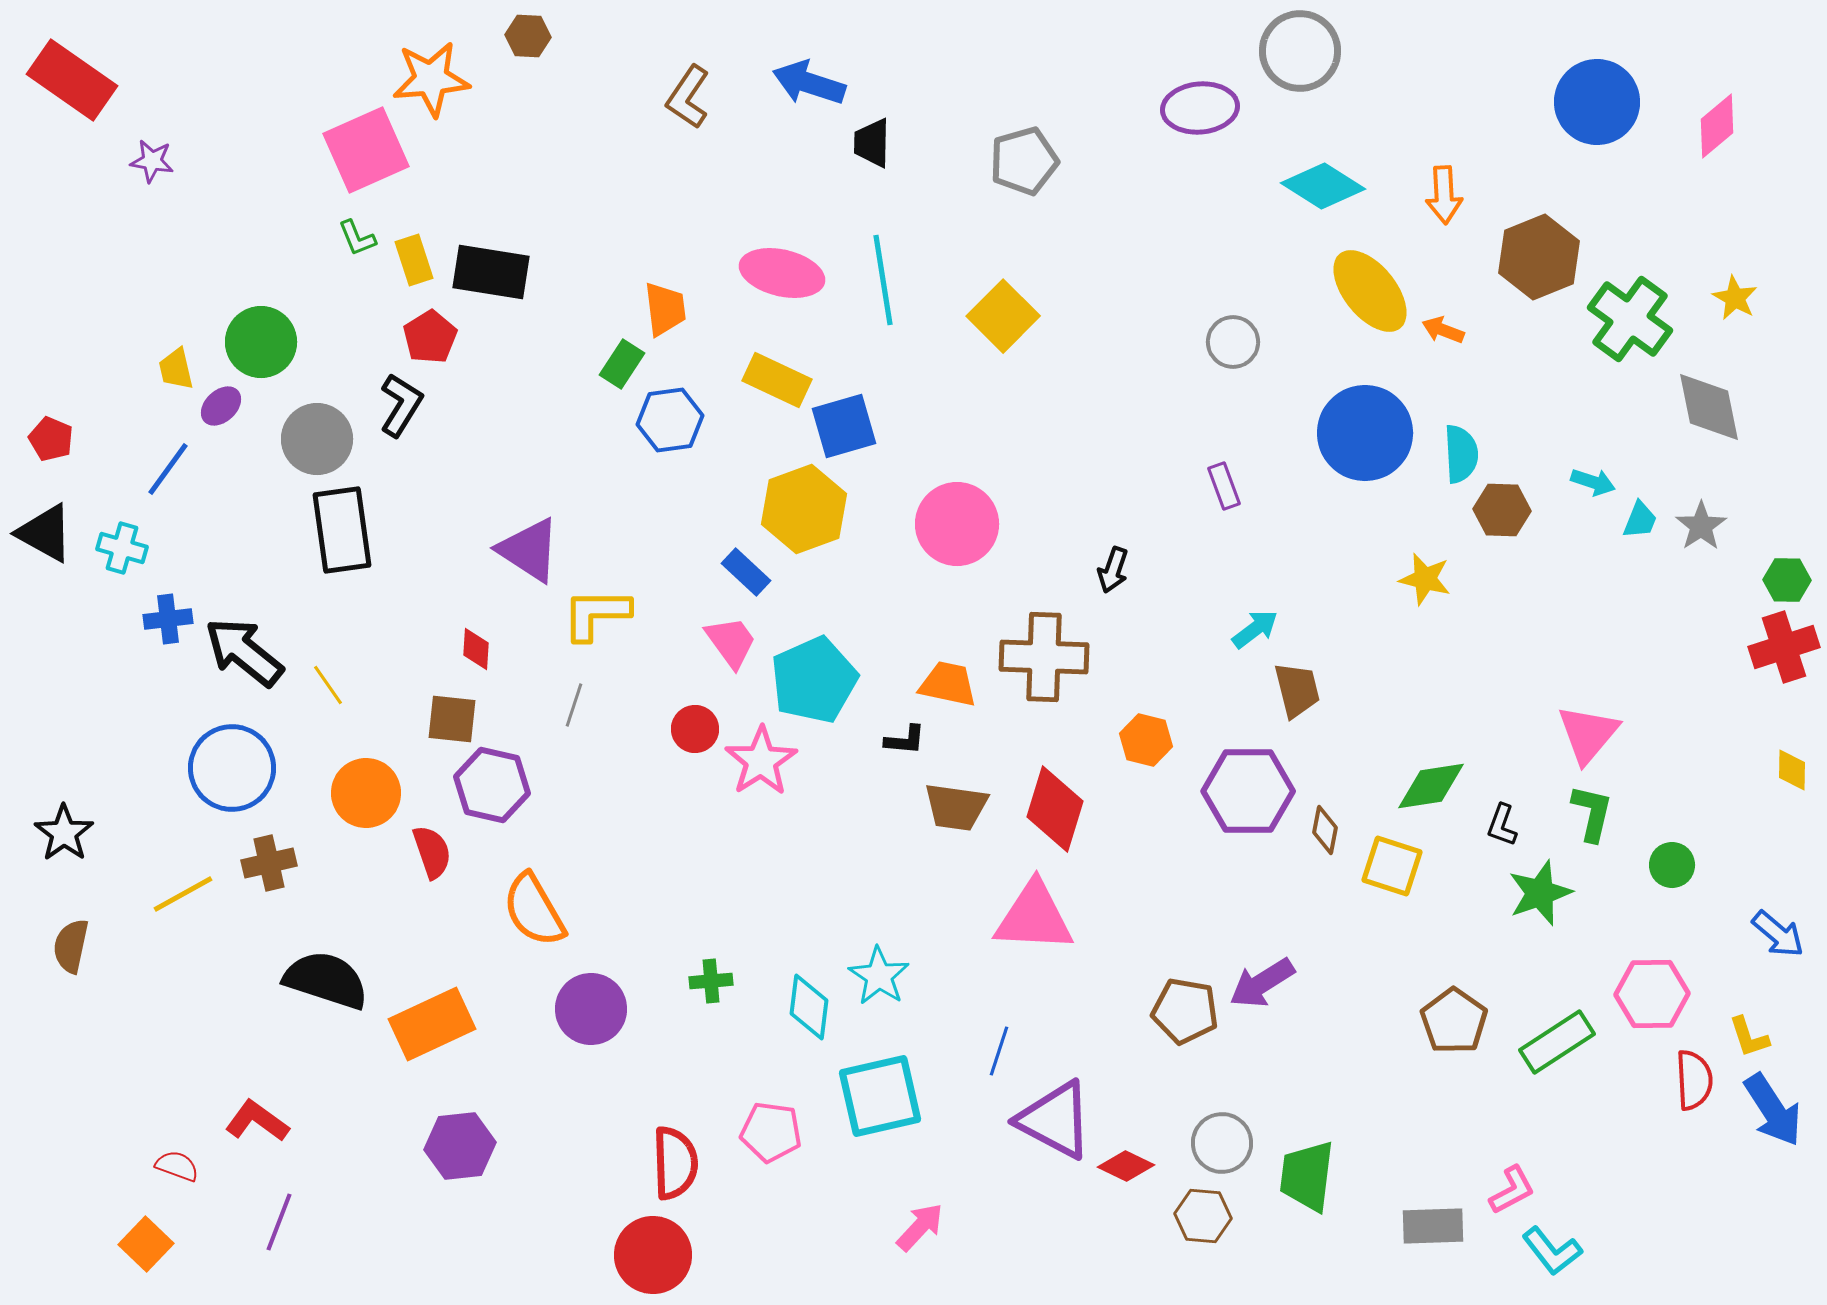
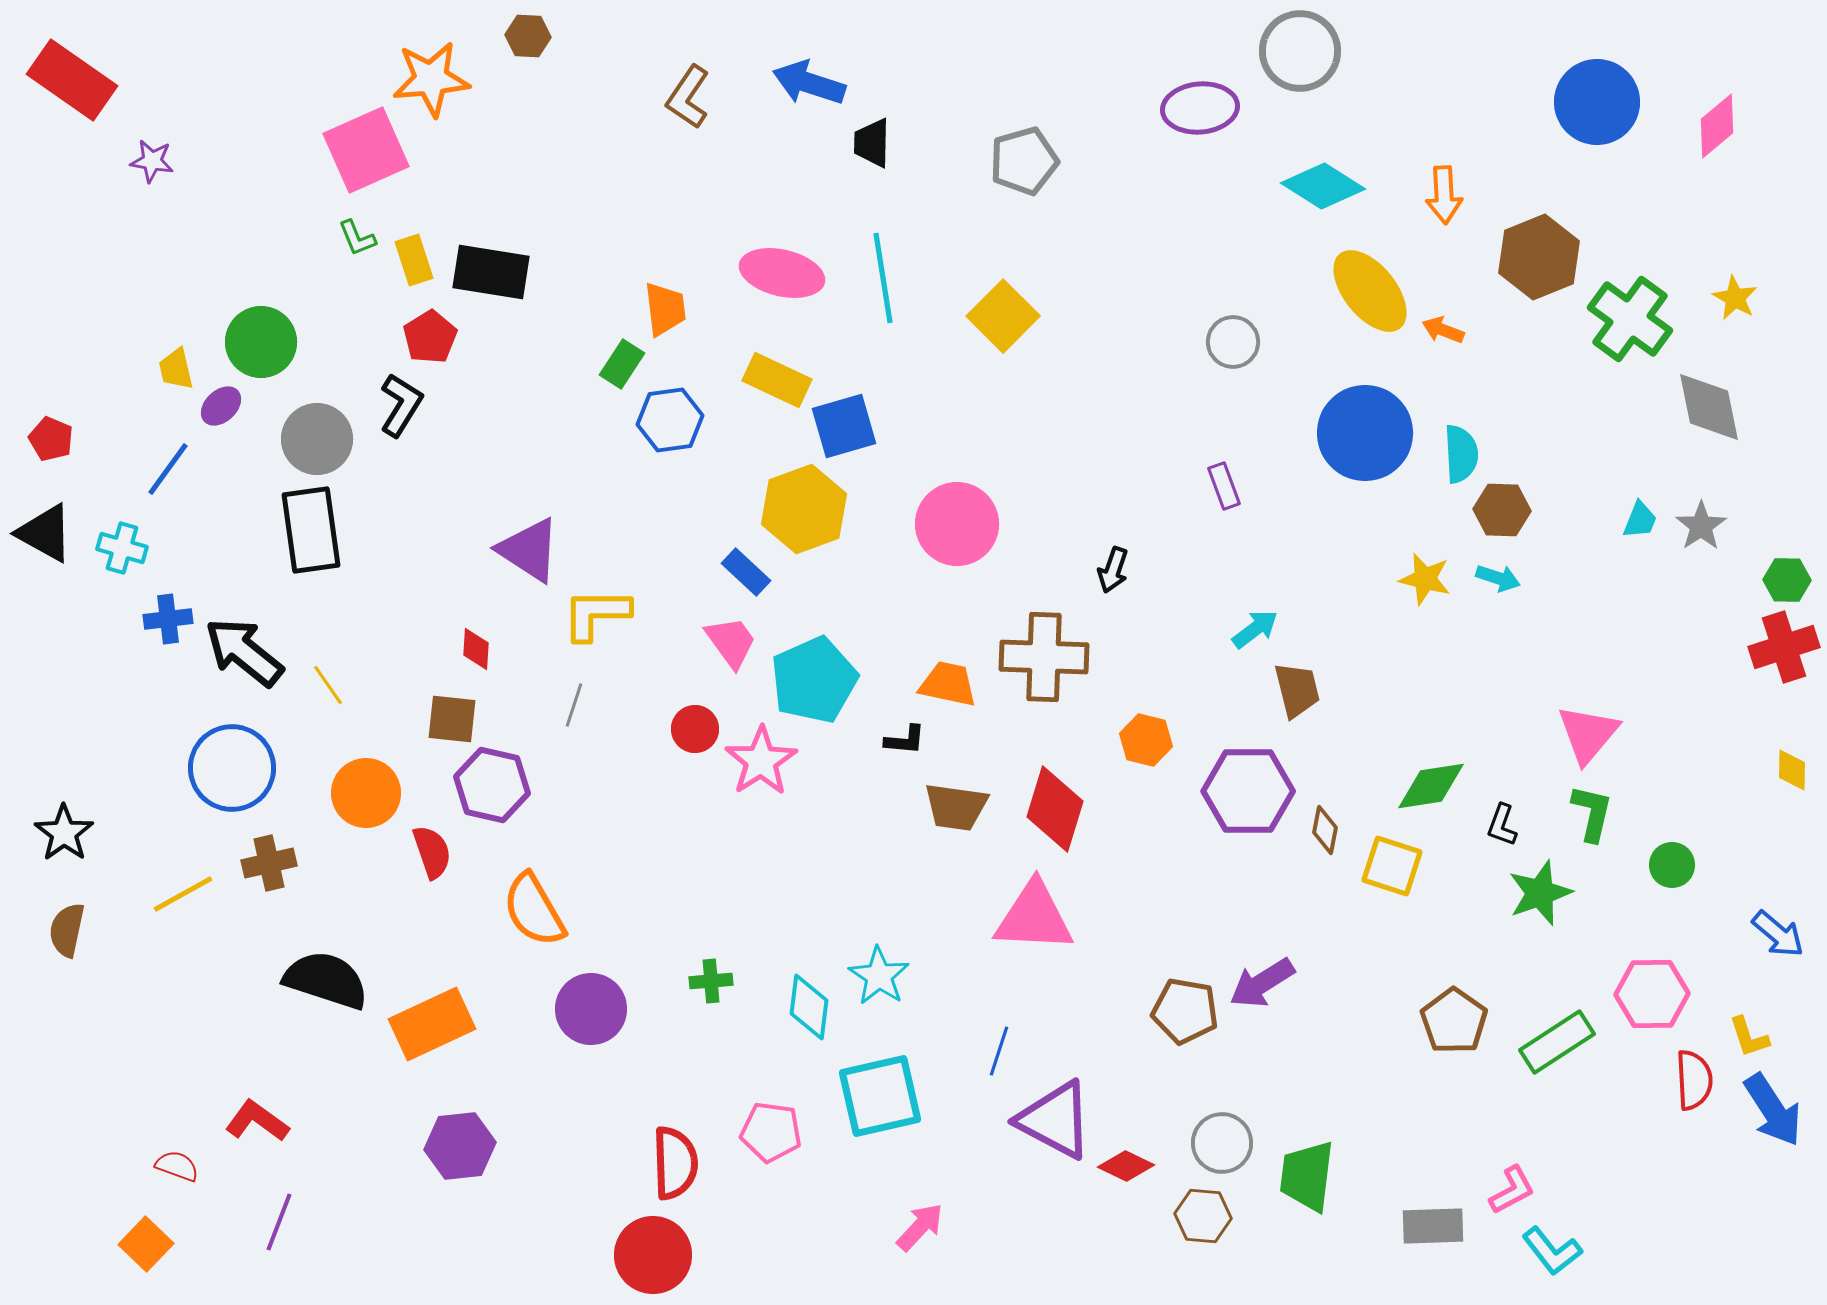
cyan line at (883, 280): moved 2 px up
cyan arrow at (1593, 482): moved 95 px left, 96 px down
black rectangle at (342, 530): moved 31 px left
brown semicircle at (71, 946): moved 4 px left, 16 px up
